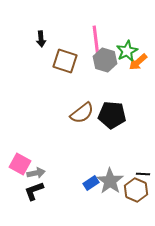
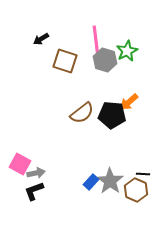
black arrow: rotated 63 degrees clockwise
orange arrow: moved 9 px left, 40 px down
blue rectangle: moved 1 px up; rotated 14 degrees counterclockwise
